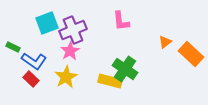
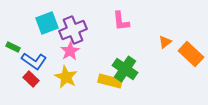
yellow star: rotated 15 degrees counterclockwise
